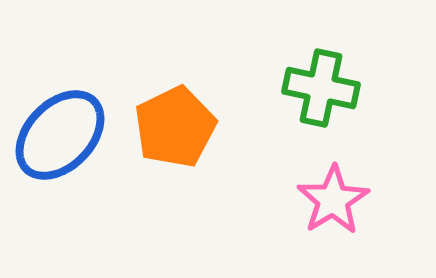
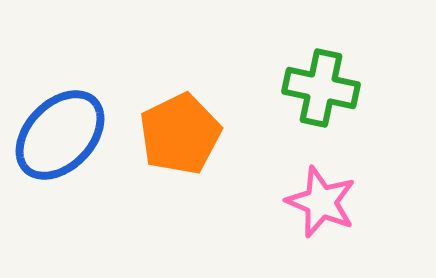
orange pentagon: moved 5 px right, 7 px down
pink star: moved 12 px left, 2 px down; rotated 18 degrees counterclockwise
